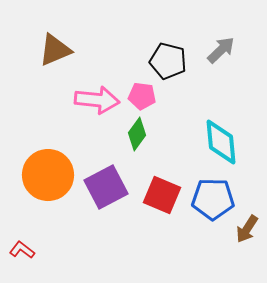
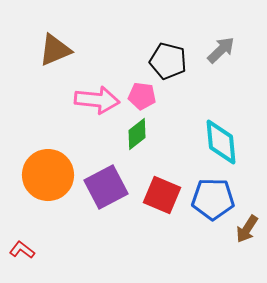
green diamond: rotated 16 degrees clockwise
